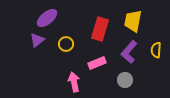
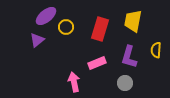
purple ellipse: moved 1 px left, 2 px up
yellow circle: moved 17 px up
purple L-shape: moved 5 px down; rotated 25 degrees counterclockwise
gray circle: moved 3 px down
